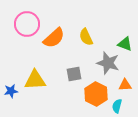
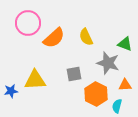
pink circle: moved 1 px right, 1 px up
